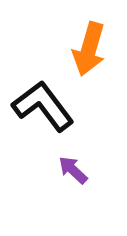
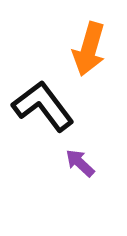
purple arrow: moved 7 px right, 7 px up
